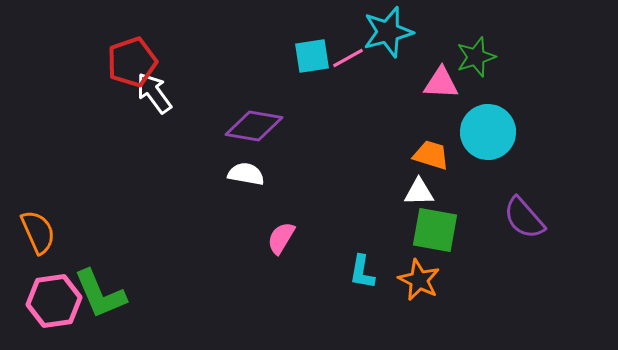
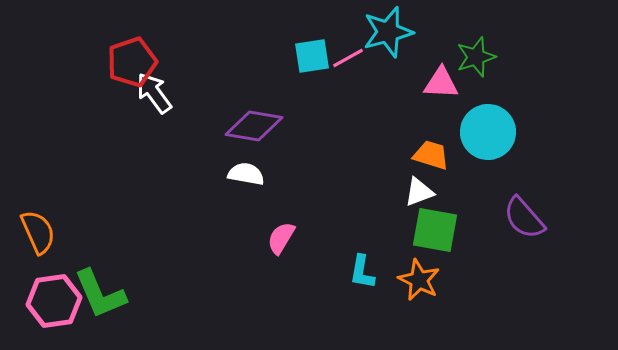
white triangle: rotated 20 degrees counterclockwise
